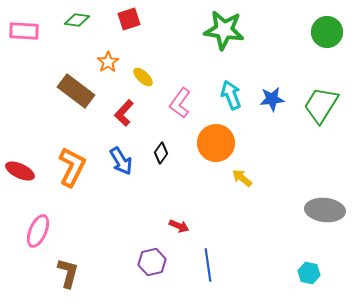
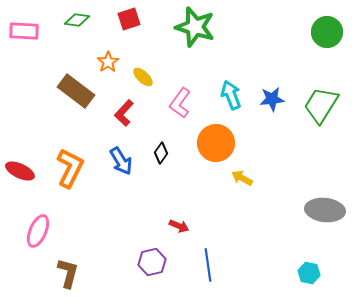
green star: moved 29 px left, 3 px up; rotated 9 degrees clockwise
orange L-shape: moved 2 px left, 1 px down
yellow arrow: rotated 10 degrees counterclockwise
